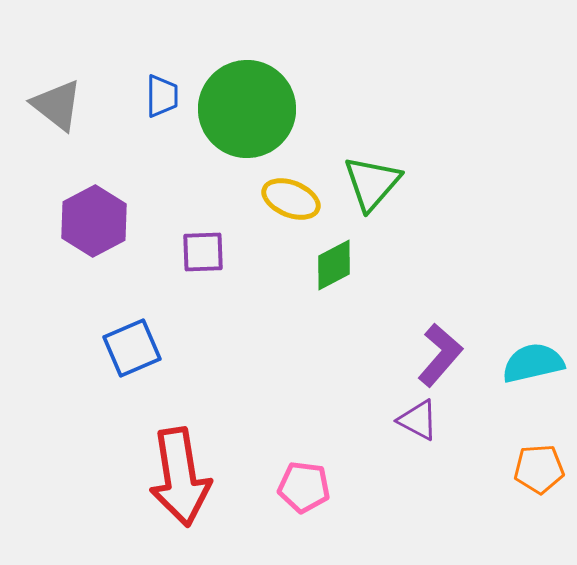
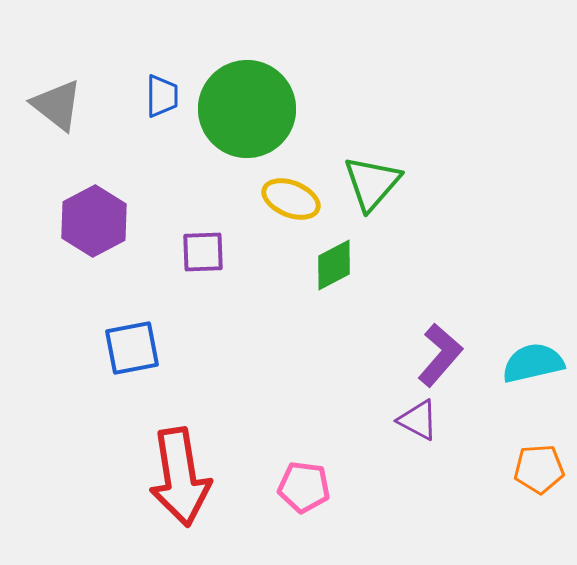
blue square: rotated 12 degrees clockwise
